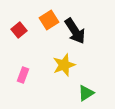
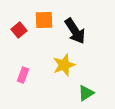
orange square: moved 5 px left; rotated 30 degrees clockwise
